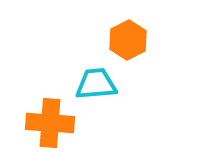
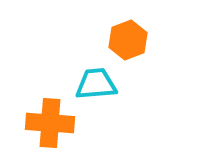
orange hexagon: rotated 6 degrees clockwise
